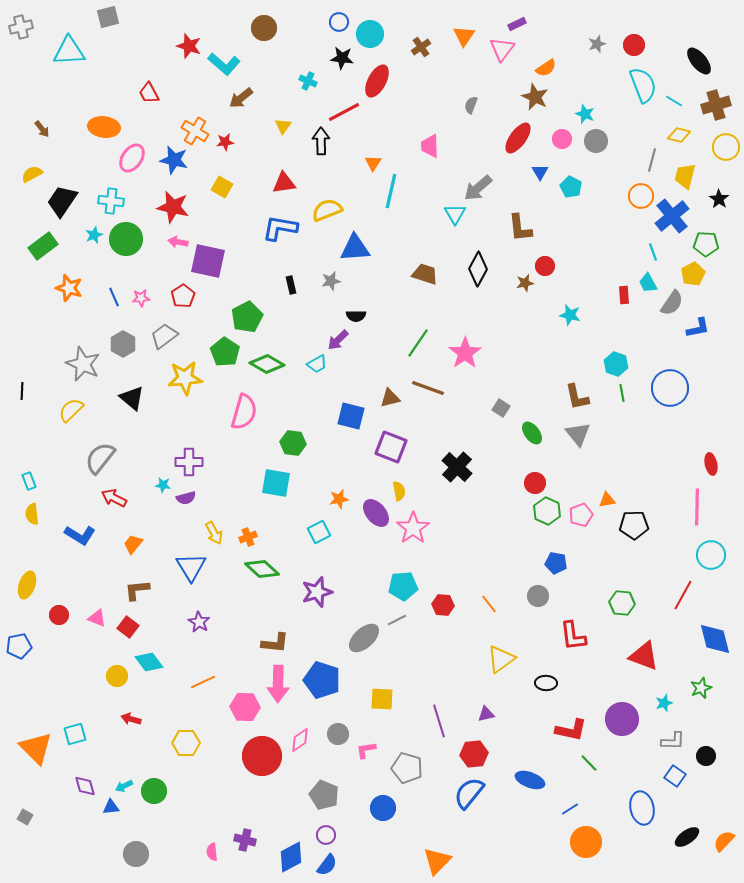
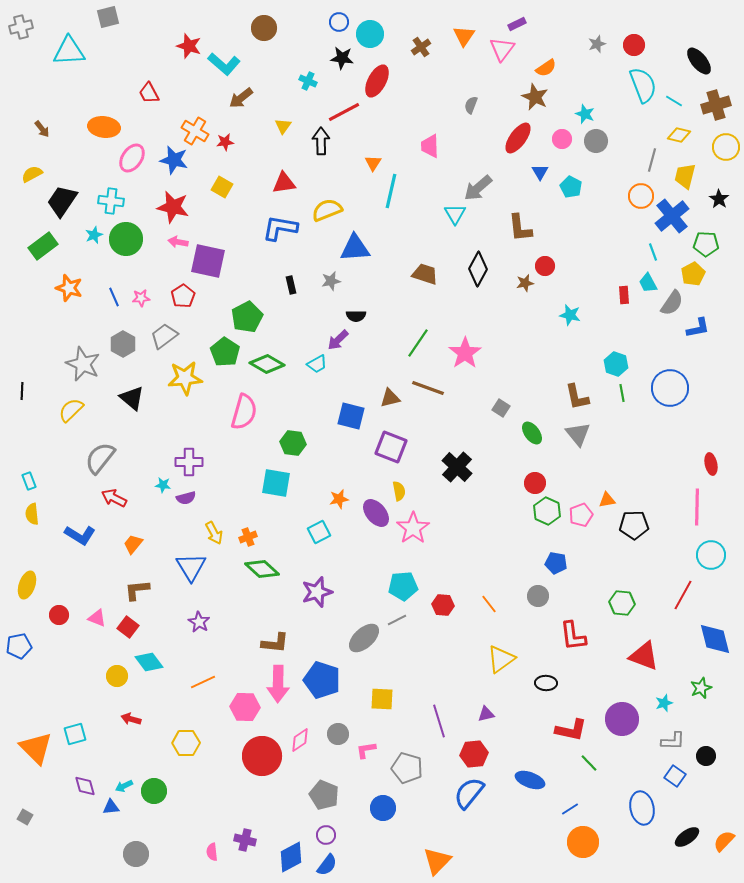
orange circle at (586, 842): moved 3 px left
